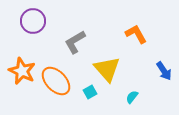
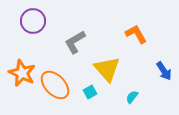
orange star: moved 2 px down
orange ellipse: moved 1 px left, 4 px down
